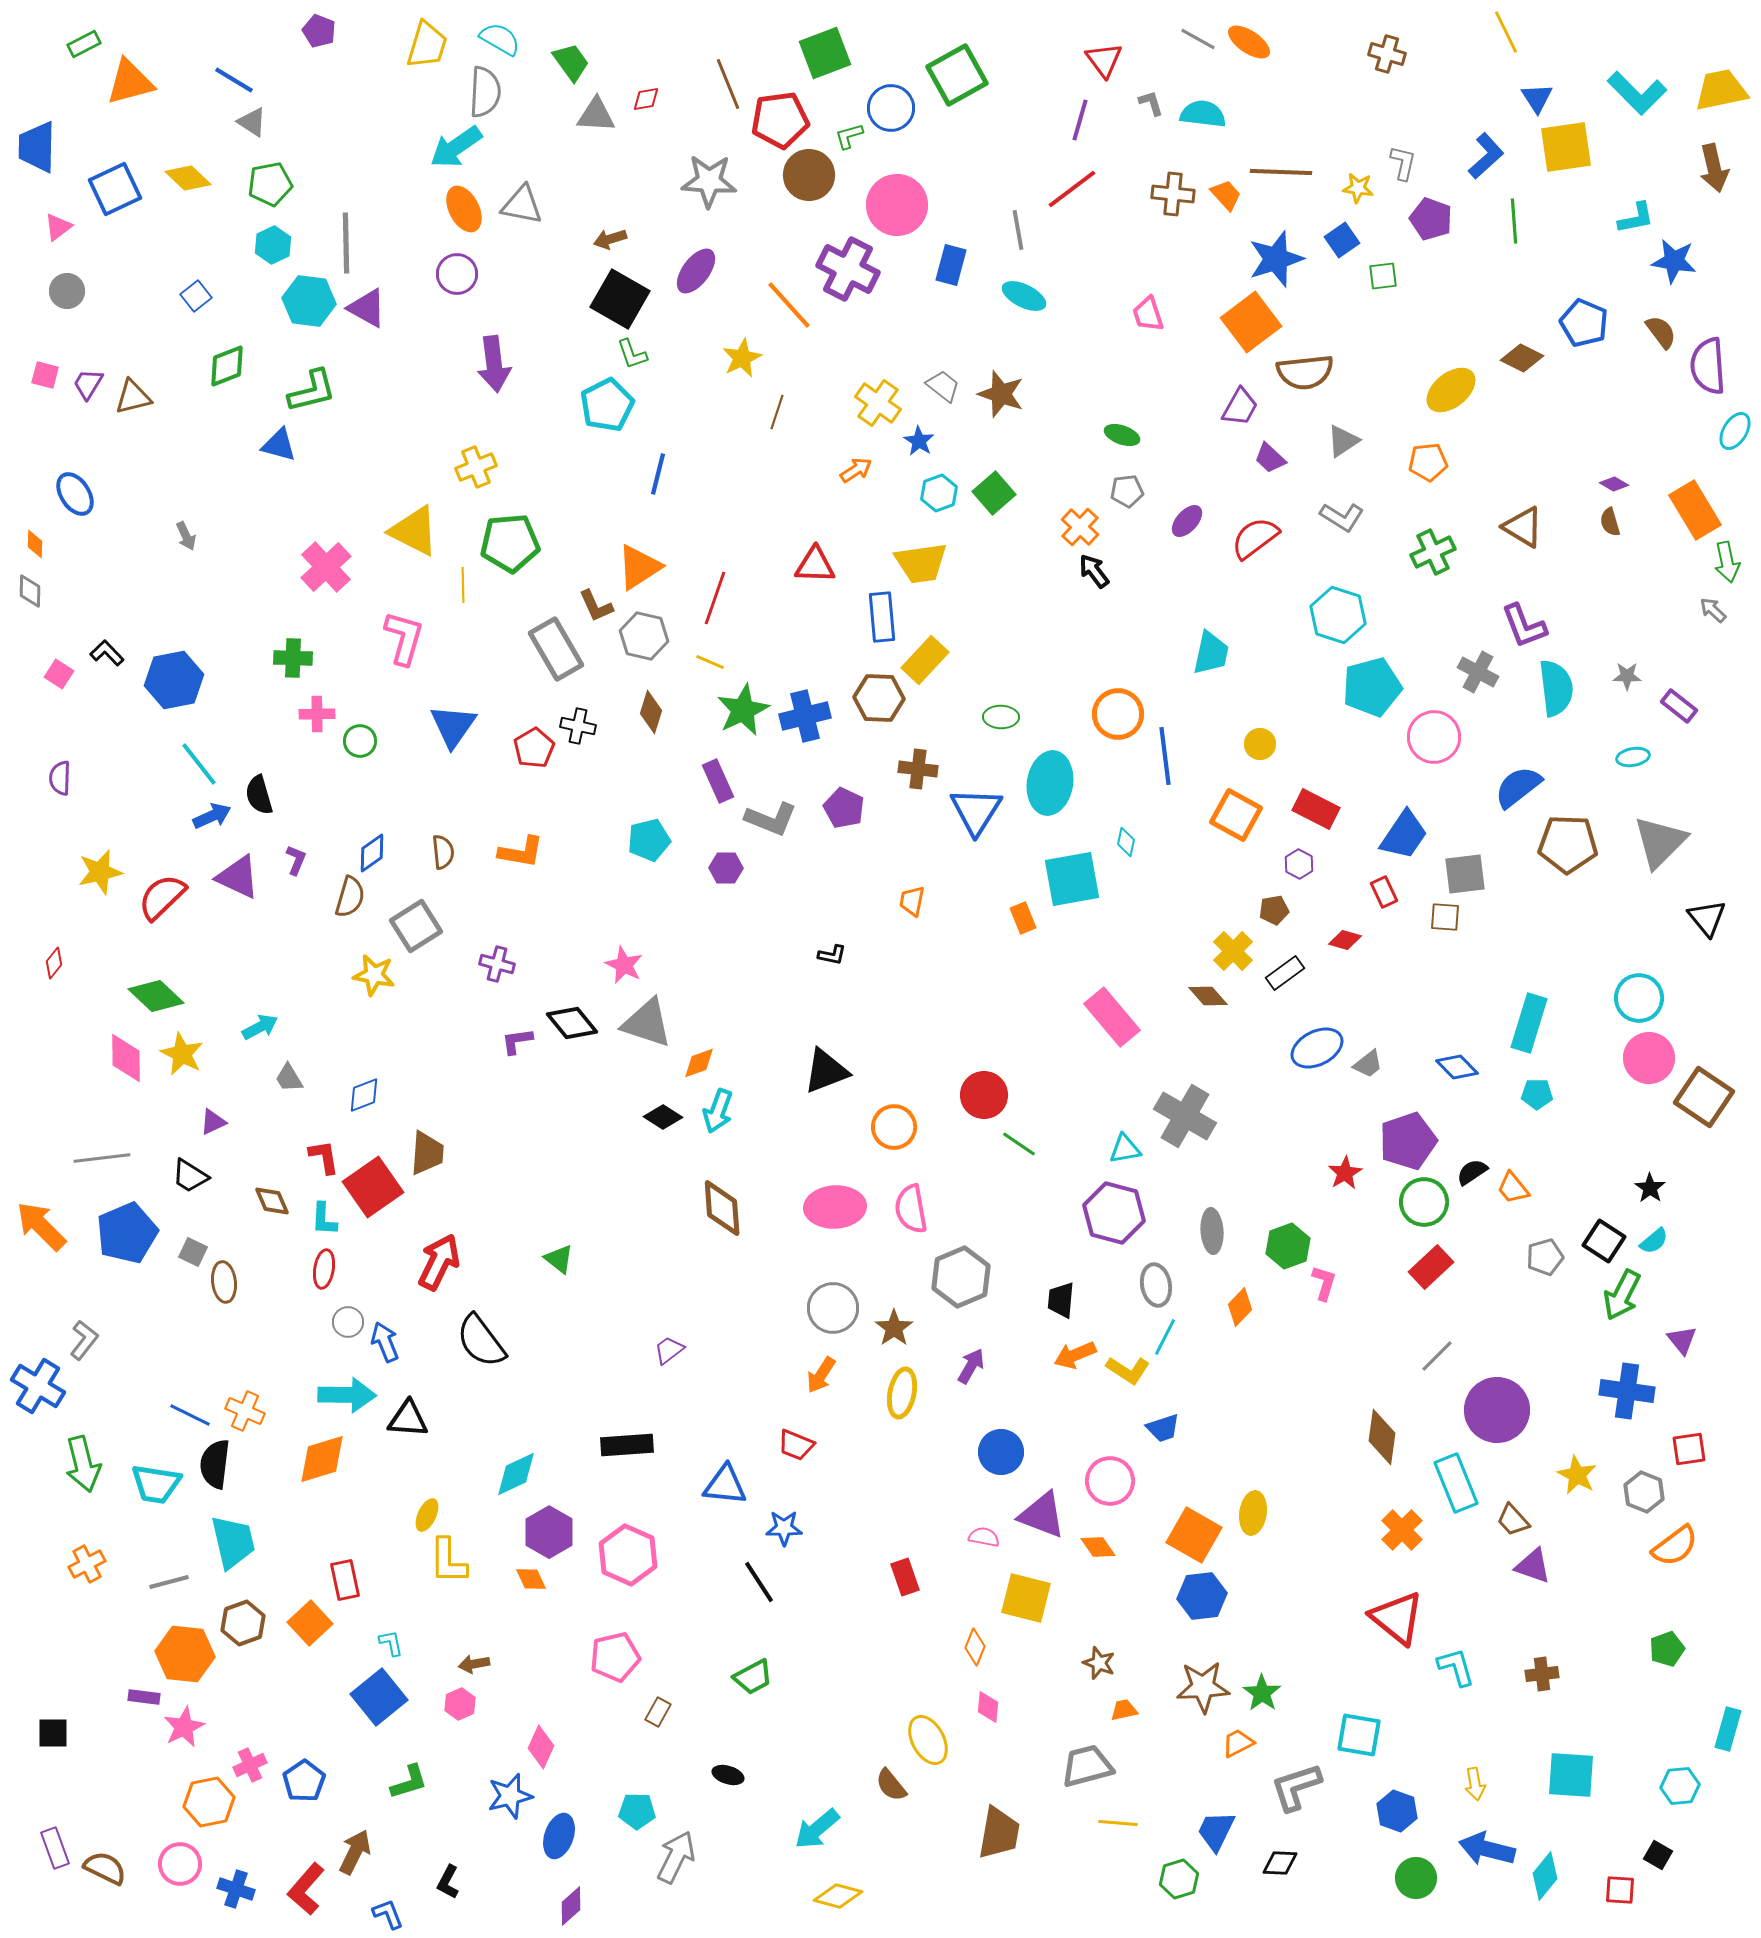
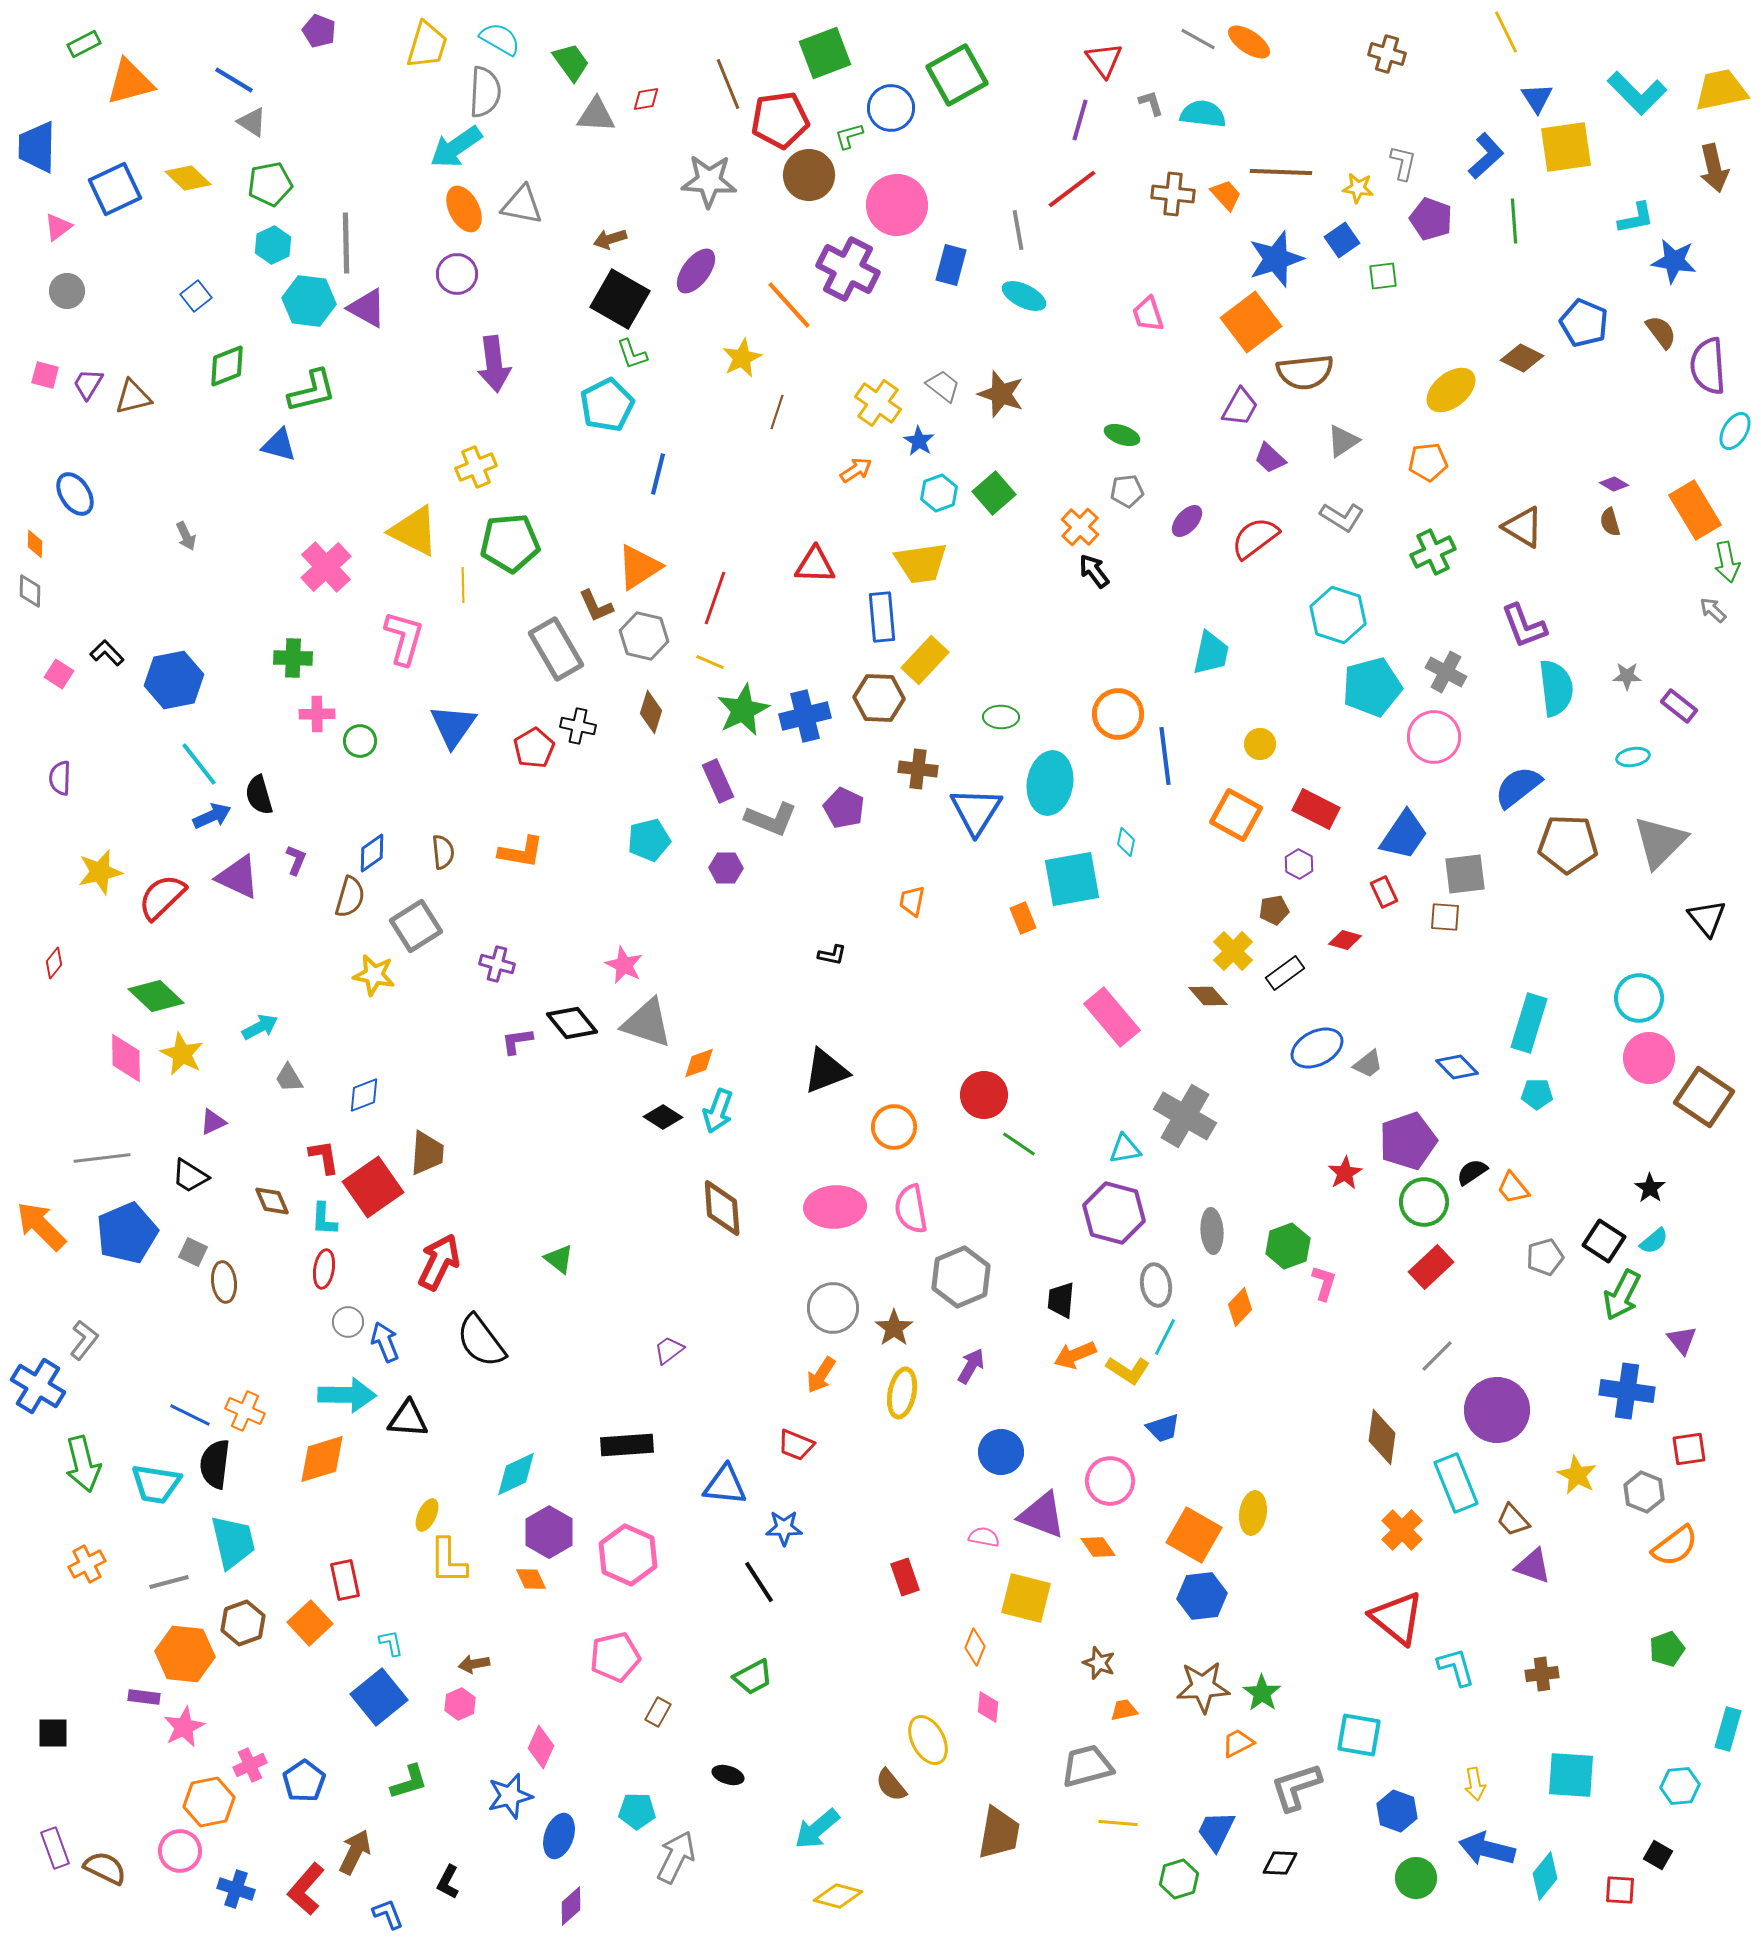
gray cross at (1478, 672): moved 32 px left
pink circle at (180, 1864): moved 13 px up
